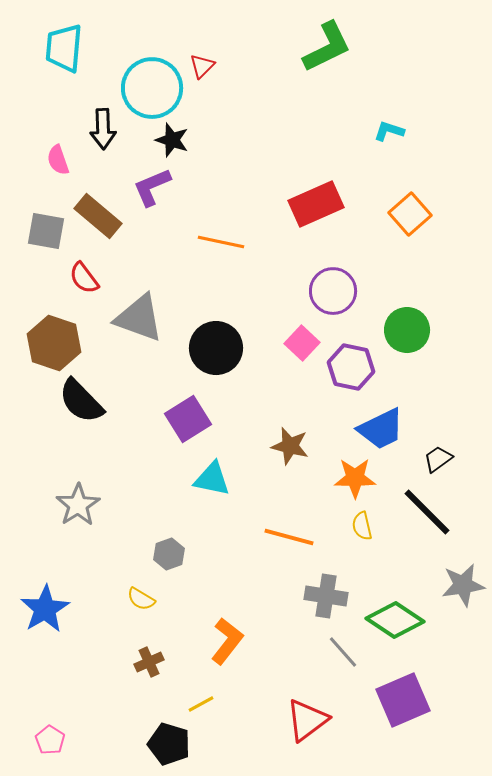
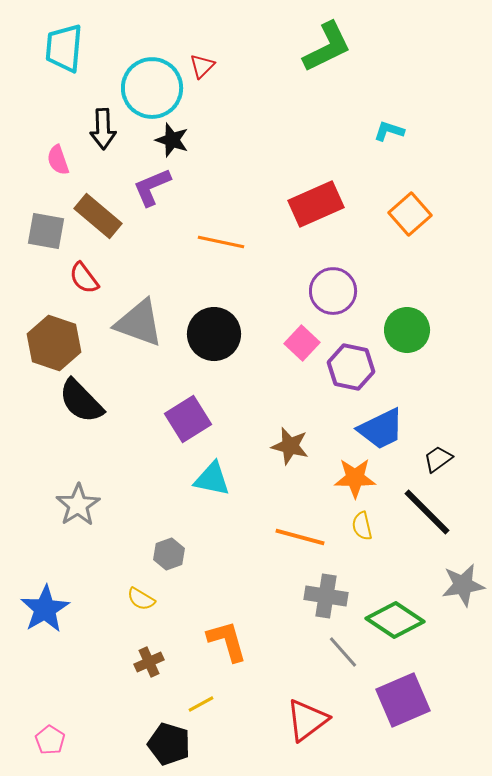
gray triangle at (139, 318): moved 5 px down
black circle at (216, 348): moved 2 px left, 14 px up
orange line at (289, 537): moved 11 px right
orange L-shape at (227, 641): rotated 54 degrees counterclockwise
